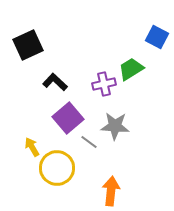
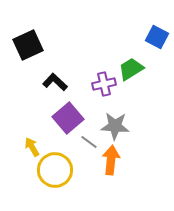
yellow circle: moved 2 px left, 2 px down
orange arrow: moved 31 px up
